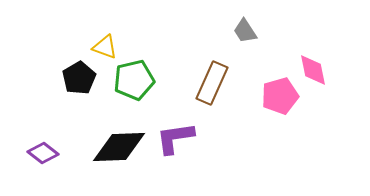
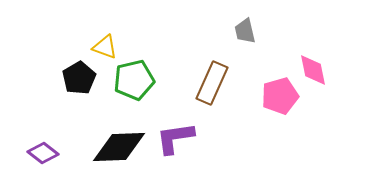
gray trapezoid: rotated 20 degrees clockwise
